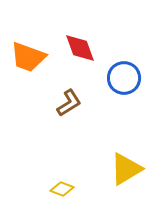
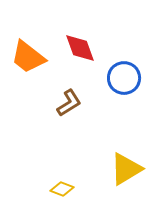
orange trapezoid: rotated 18 degrees clockwise
